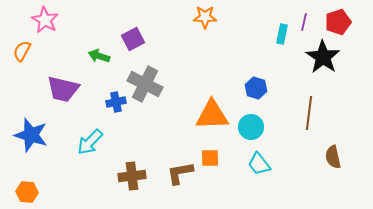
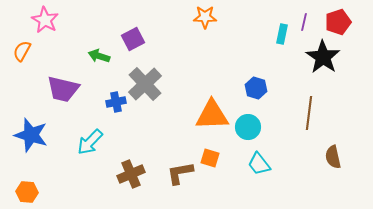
gray cross: rotated 20 degrees clockwise
cyan circle: moved 3 px left
orange square: rotated 18 degrees clockwise
brown cross: moved 1 px left, 2 px up; rotated 16 degrees counterclockwise
